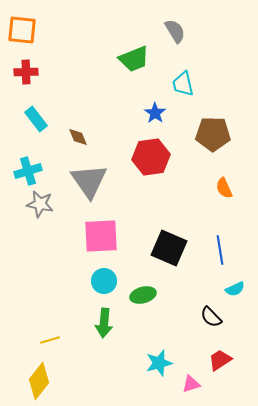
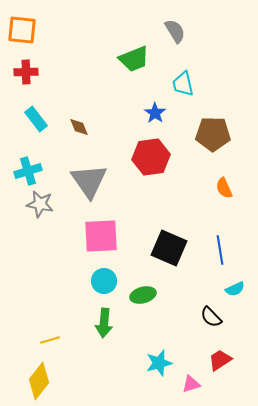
brown diamond: moved 1 px right, 10 px up
